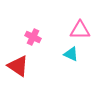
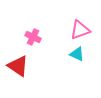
pink triangle: rotated 20 degrees counterclockwise
cyan triangle: moved 6 px right
